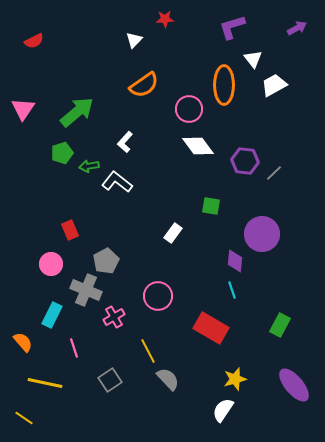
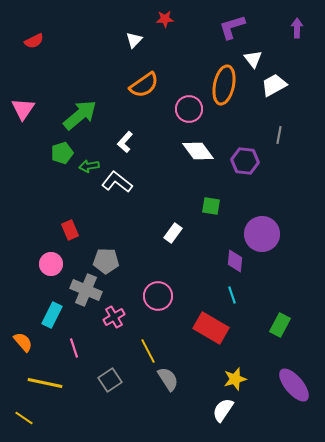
purple arrow at (297, 28): rotated 60 degrees counterclockwise
orange ellipse at (224, 85): rotated 12 degrees clockwise
green arrow at (77, 112): moved 3 px right, 3 px down
white diamond at (198, 146): moved 5 px down
gray line at (274, 173): moved 5 px right, 38 px up; rotated 36 degrees counterclockwise
gray pentagon at (106, 261): rotated 30 degrees clockwise
cyan line at (232, 290): moved 5 px down
gray semicircle at (168, 379): rotated 10 degrees clockwise
